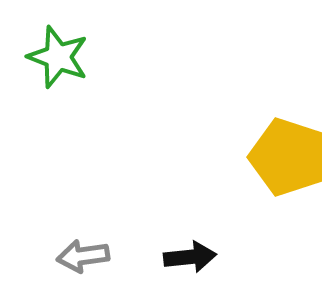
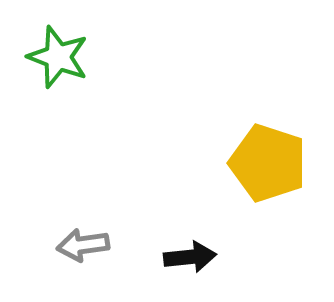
yellow pentagon: moved 20 px left, 6 px down
gray arrow: moved 11 px up
